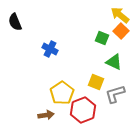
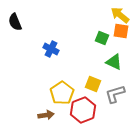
orange square: rotated 35 degrees counterclockwise
blue cross: moved 1 px right
yellow square: moved 3 px left, 2 px down
